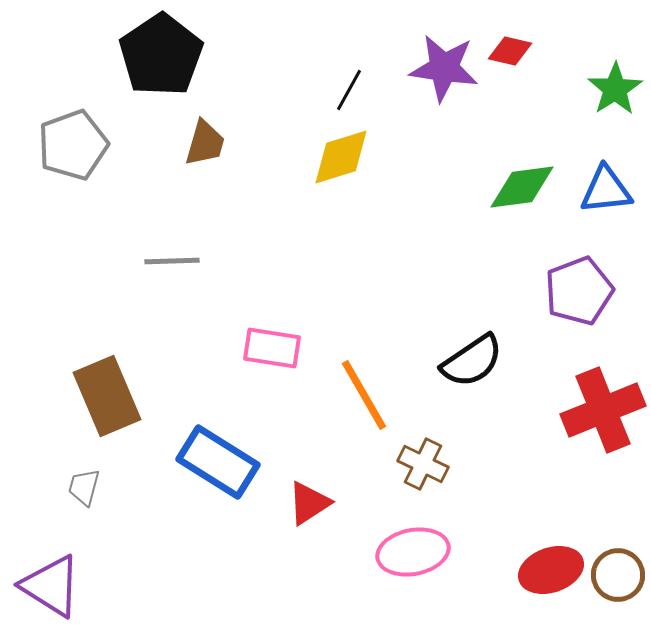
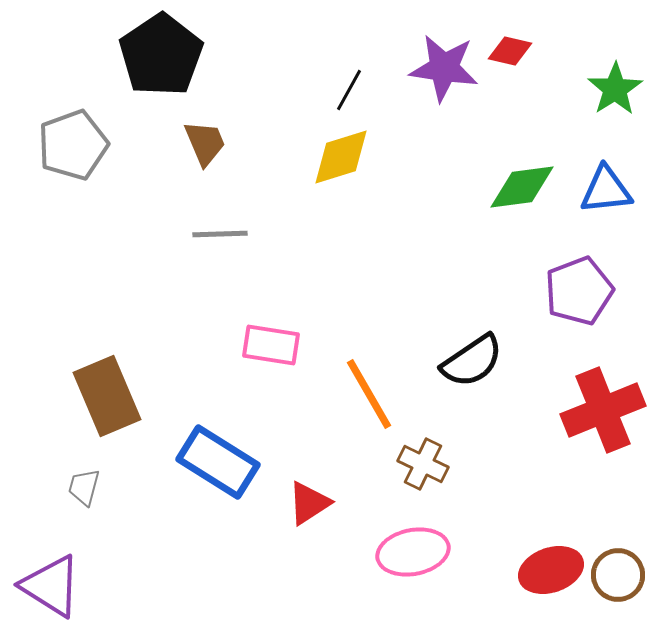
brown trapezoid: rotated 39 degrees counterclockwise
gray line: moved 48 px right, 27 px up
pink rectangle: moved 1 px left, 3 px up
orange line: moved 5 px right, 1 px up
